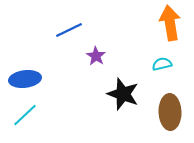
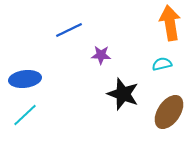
purple star: moved 5 px right, 1 px up; rotated 30 degrees counterclockwise
brown ellipse: moved 1 px left; rotated 36 degrees clockwise
